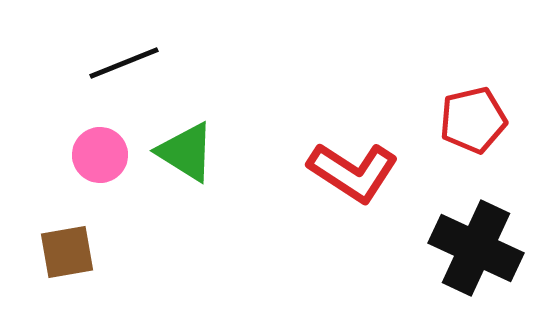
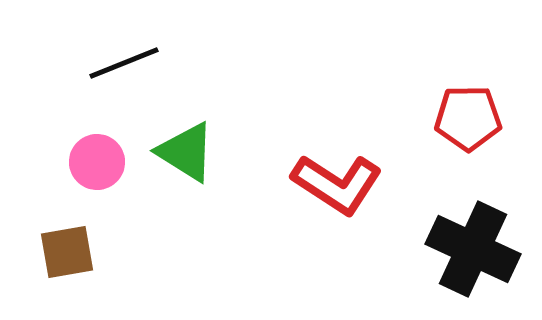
red pentagon: moved 5 px left, 2 px up; rotated 12 degrees clockwise
pink circle: moved 3 px left, 7 px down
red L-shape: moved 16 px left, 12 px down
black cross: moved 3 px left, 1 px down
